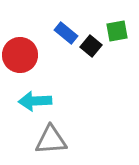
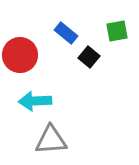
black square: moved 2 px left, 11 px down
